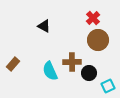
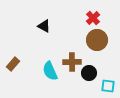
brown circle: moved 1 px left
cyan square: rotated 32 degrees clockwise
